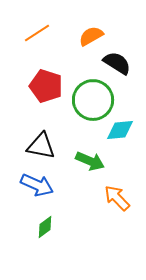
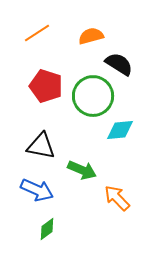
orange semicircle: rotated 15 degrees clockwise
black semicircle: moved 2 px right, 1 px down
green circle: moved 4 px up
green arrow: moved 8 px left, 9 px down
blue arrow: moved 5 px down
green diamond: moved 2 px right, 2 px down
